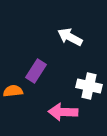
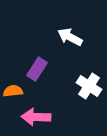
purple rectangle: moved 1 px right, 2 px up
white cross: rotated 20 degrees clockwise
pink arrow: moved 27 px left, 5 px down
